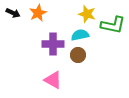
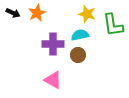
orange star: moved 1 px left
green L-shape: rotated 70 degrees clockwise
